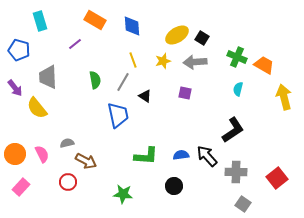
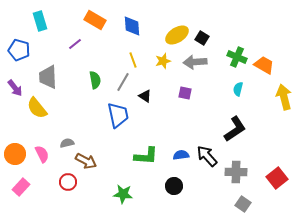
black L-shape: moved 2 px right, 1 px up
